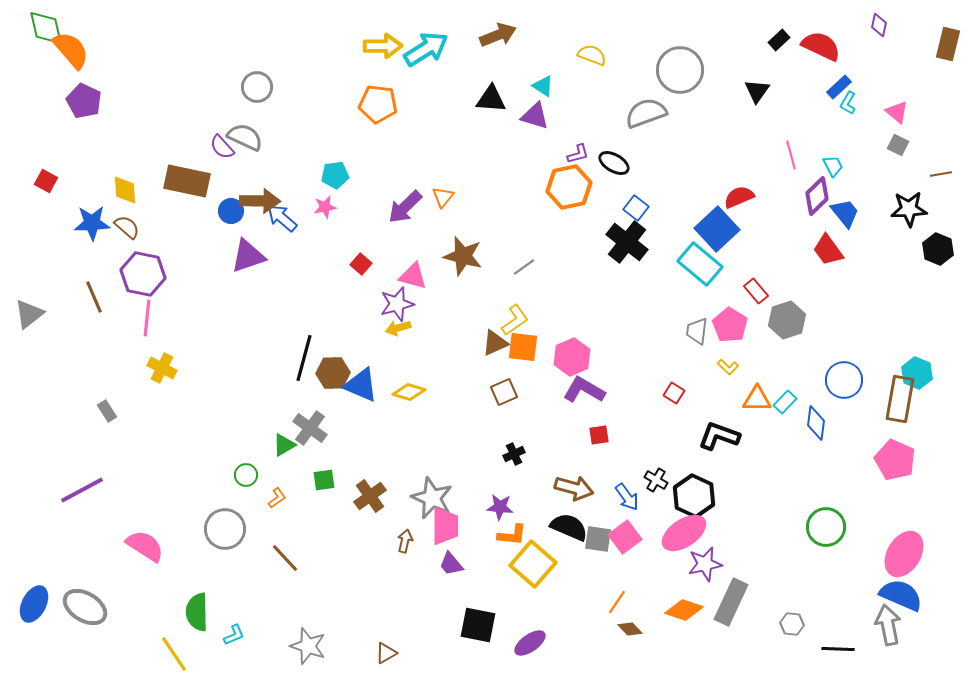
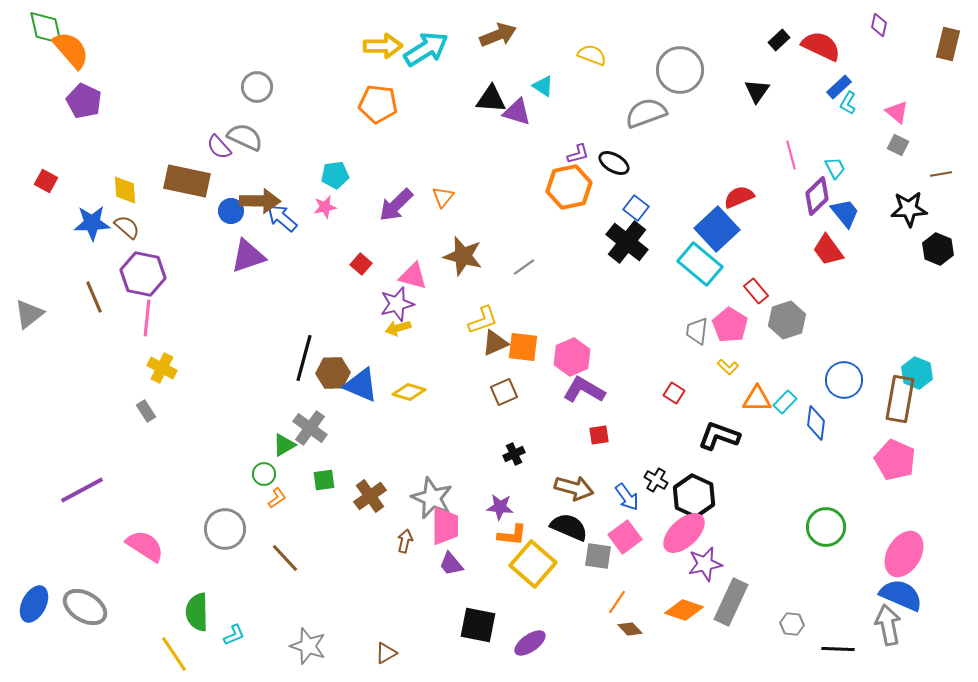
purple triangle at (535, 116): moved 18 px left, 4 px up
purple semicircle at (222, 147): moved 3 px left
cyan trapezoid at (833, 166): moved 2 px right, 2 px down
purple arrow at (405, 207): moved 9 px left, 2 px up
yellow L-shape at (515, 320): moved 32 px left; rotated 16 degrees clockwise
gray rectangle at (107, 411): moved 39 px right
green circle at (246, 475): moved 18 px right, 1 px up
pink ellipse at (684, 533): rotated 9 degrees counterclockwise
gray square at (598, 539): moved 17 px down
